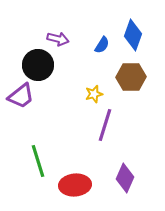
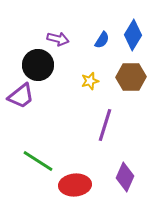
blue diamond: rotated 12 degrees clockwise
blue semicircle: moved 5 px up
yellow star: moved 4 px left, 13 px up
green line: rotated 40 degrees counterclockwise
purple diamond: moved 1 px up
